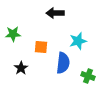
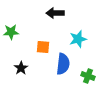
green star: moved 2 px left, 2 px up
cyan star: moved 2 px up
orange square: moved 2 px right
blue semicircle: moved 1 px down
